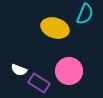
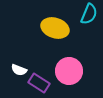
cyan semicircle: moved 4 px right
